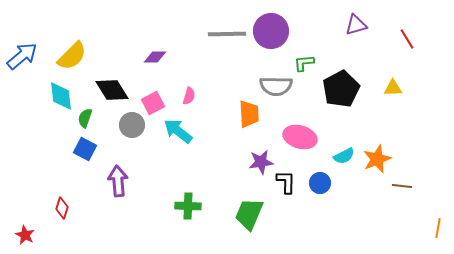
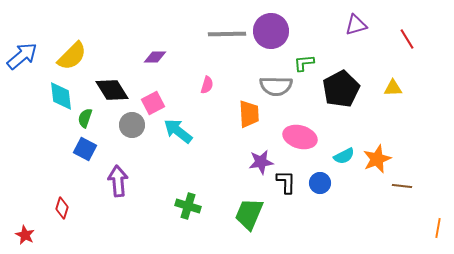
pink semicircle: moved 18 px right, 11 px up
green cross: rotated 15 degrees clockwise
